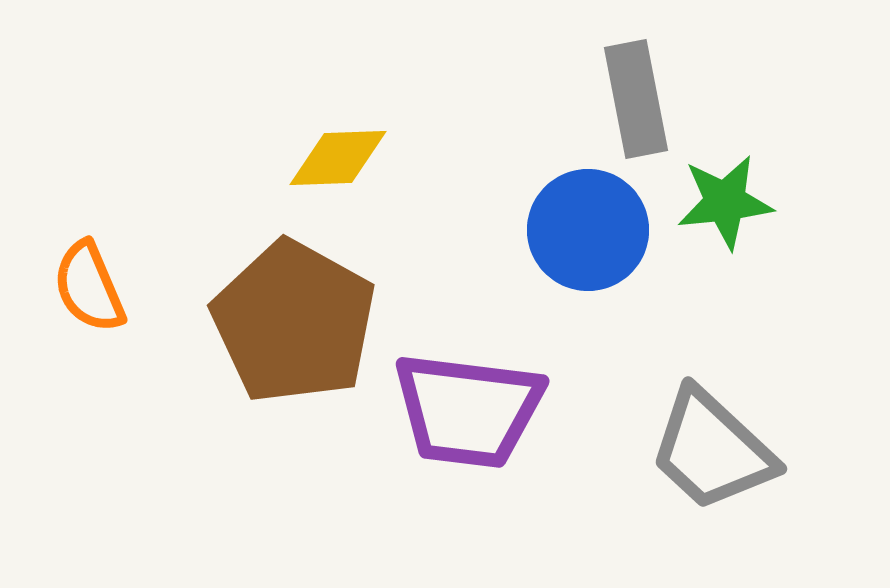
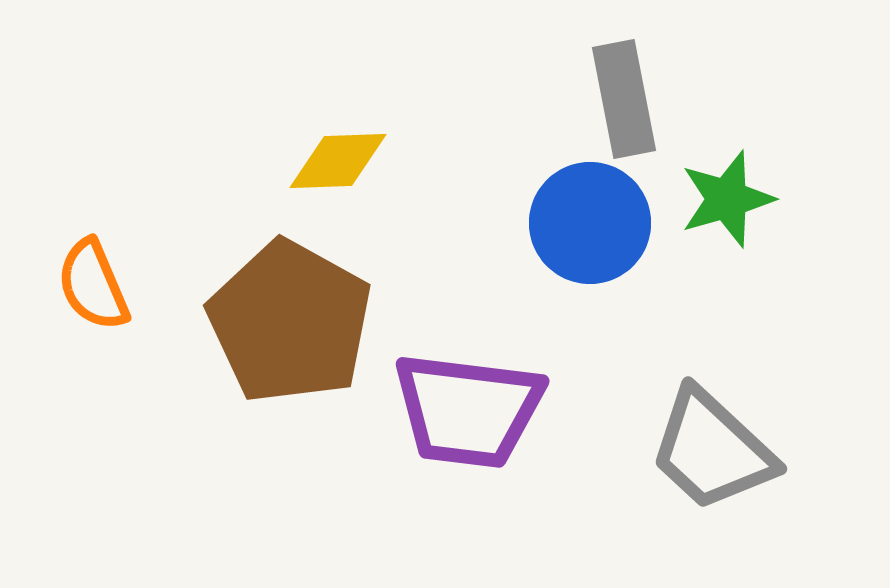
gray rectangle: moved 12 px left
yellow diamond: moved 3 px down
green star: moved 2 px right, 3 px up; rotated 10 degrees counterclockwise
blue circle: moved 2 px right, 7 px up
orange semicircle: moved 4 px right, 2 px up
brown pentagon: moved 4 px left
